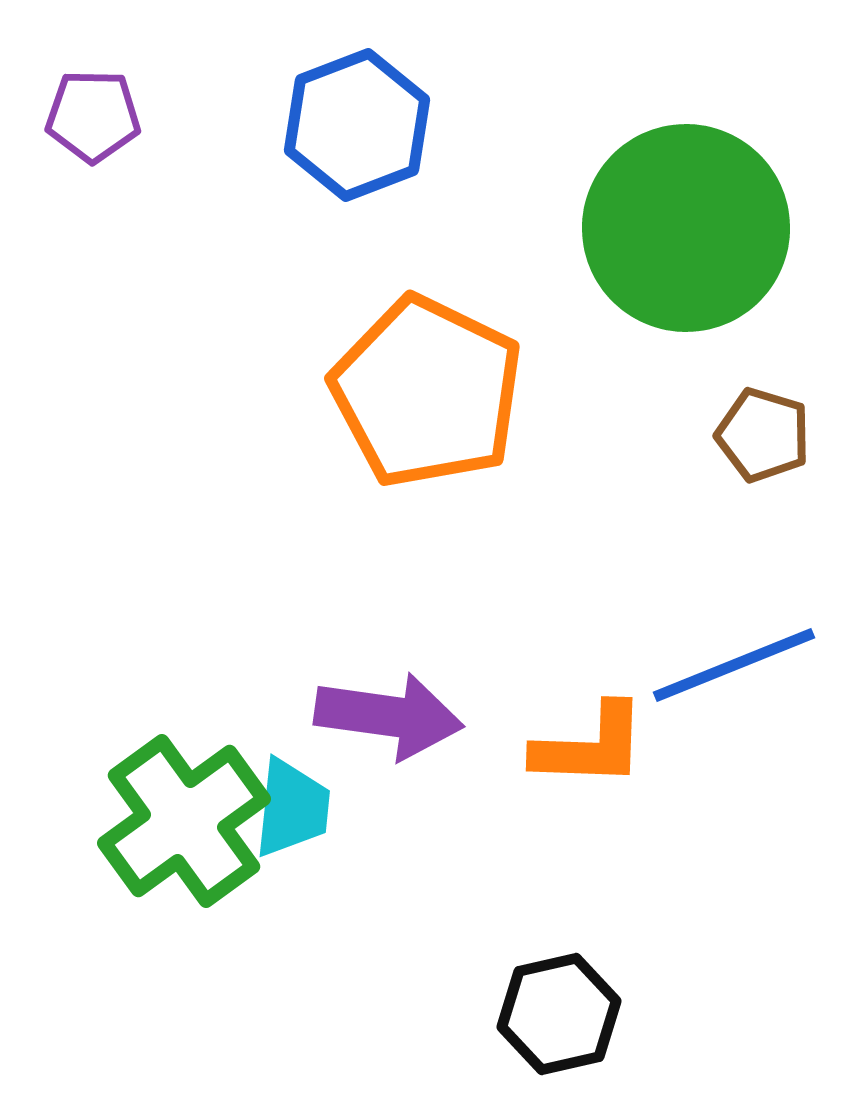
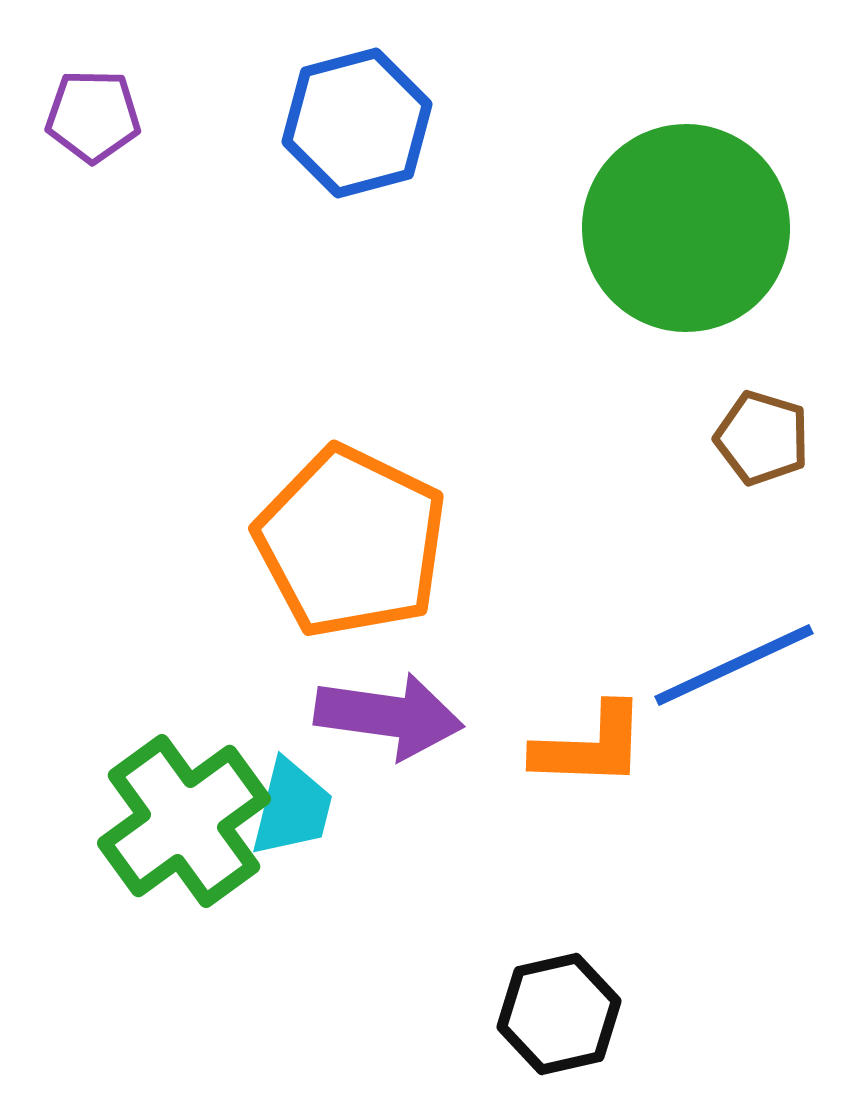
blue hexagon: moved 2 px up; rotated 6 degrees clockwise
orange pentagon: moved 76 px left, 150 px down
brown pentagon: moved 1 px left, 3 px down
blue line: rotated 3 degrees counterclockwise
cyan trapezoid: rotated 8 degrees clockwise
